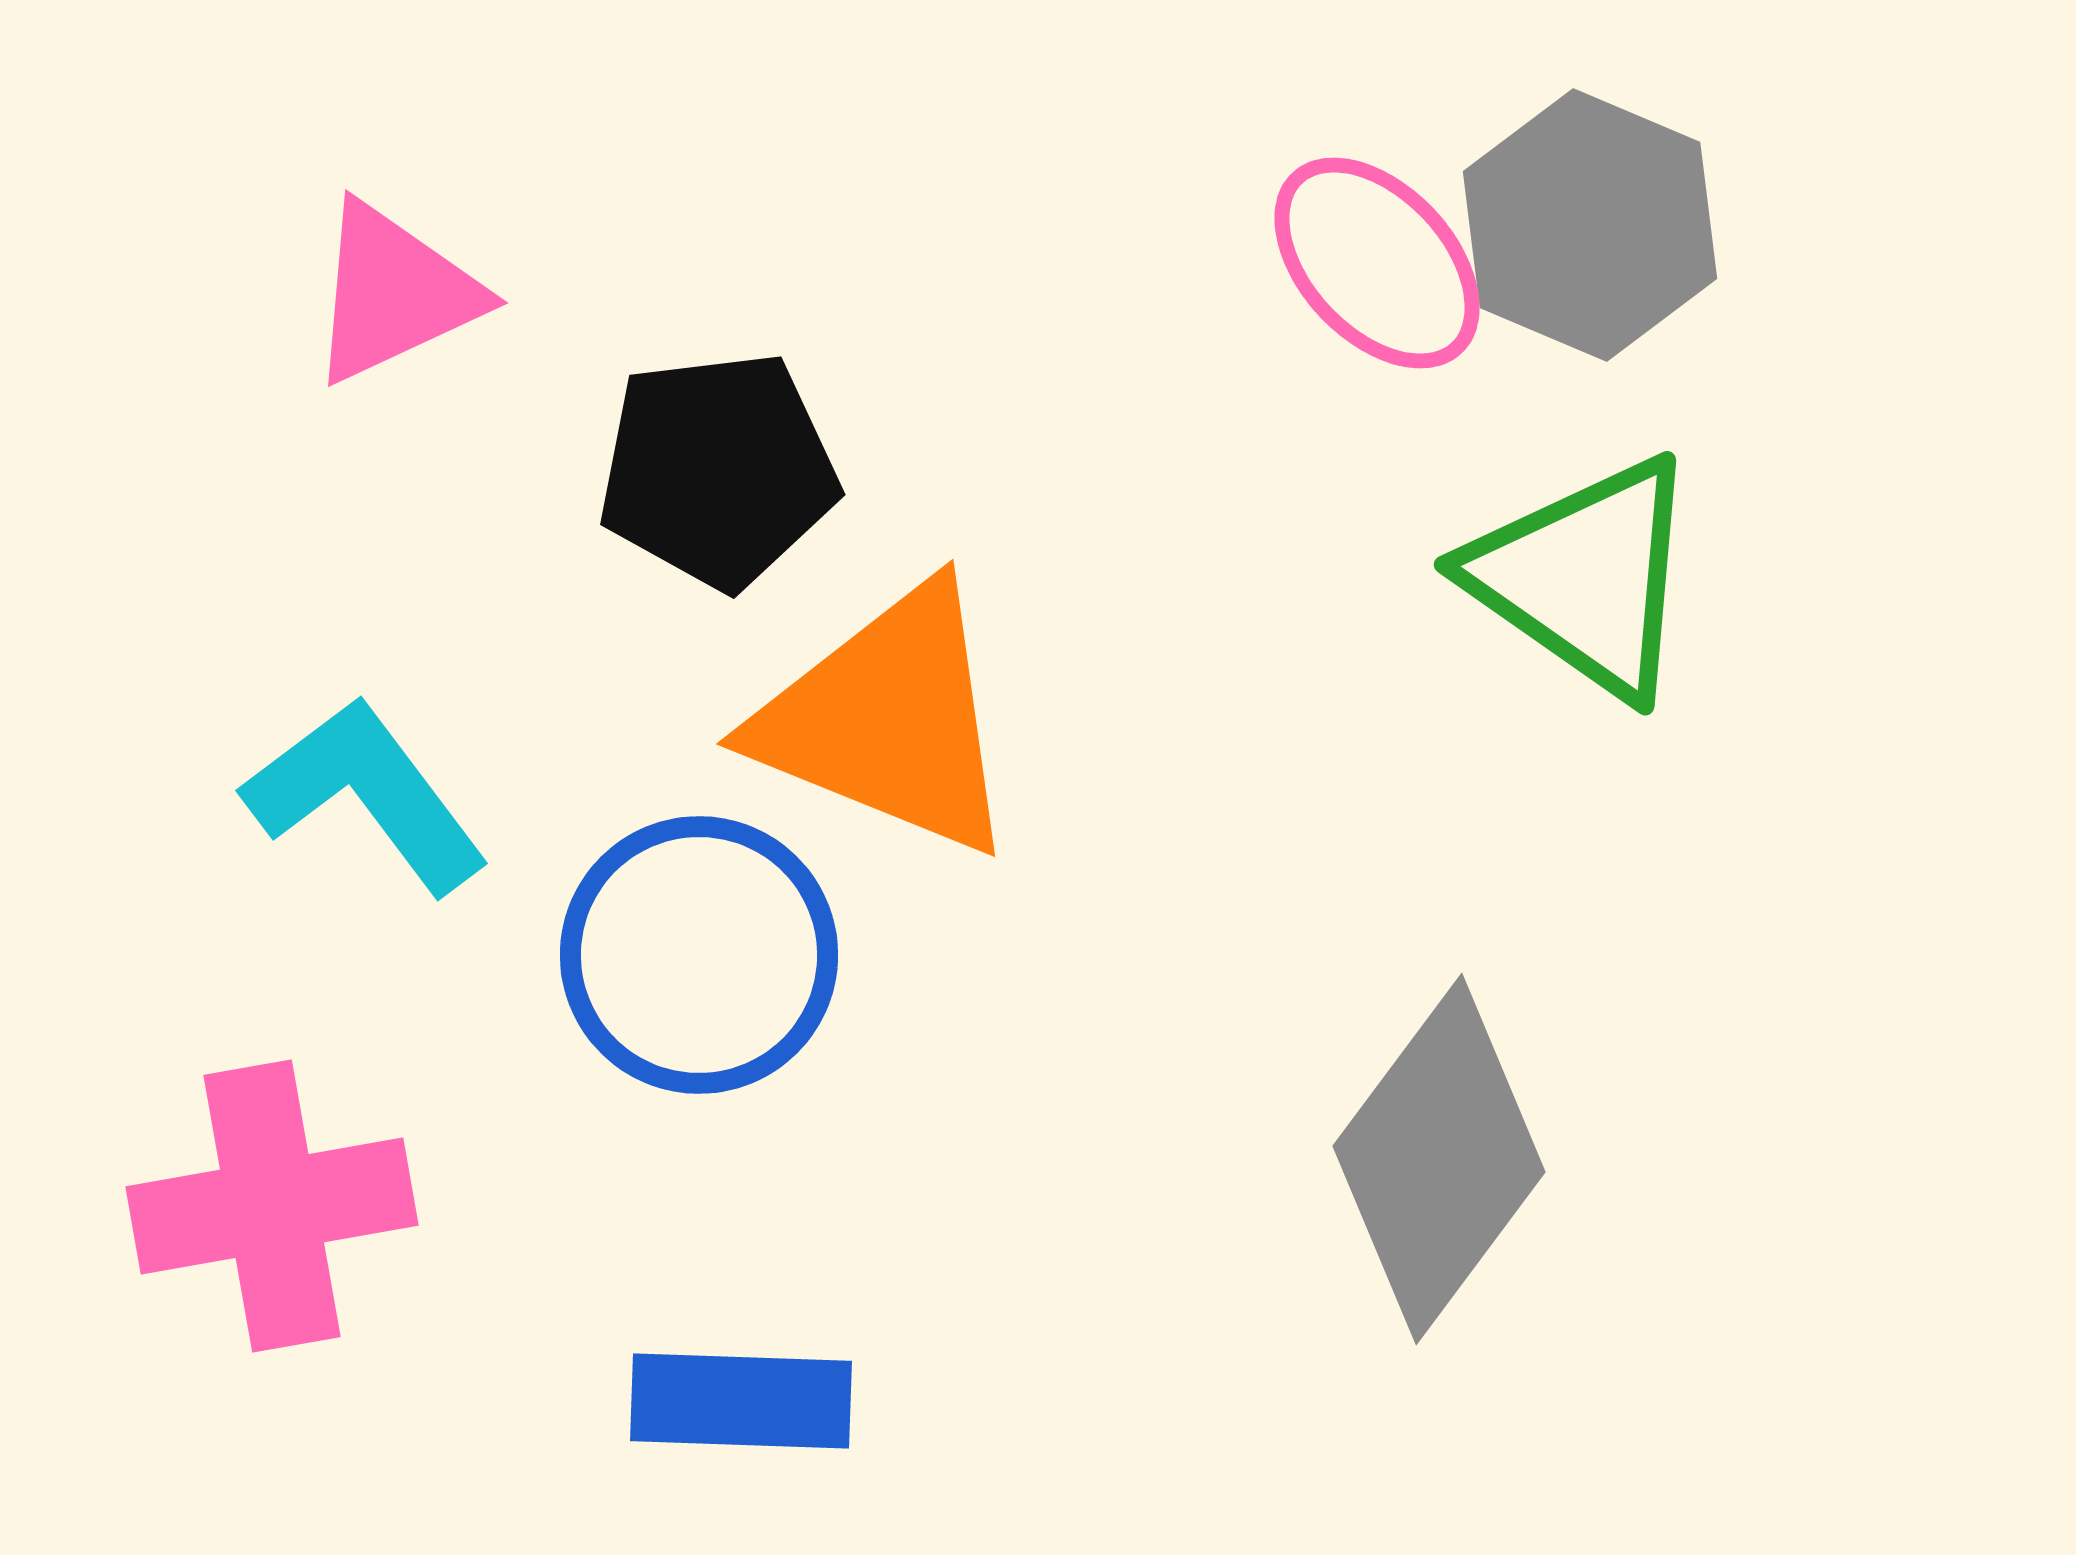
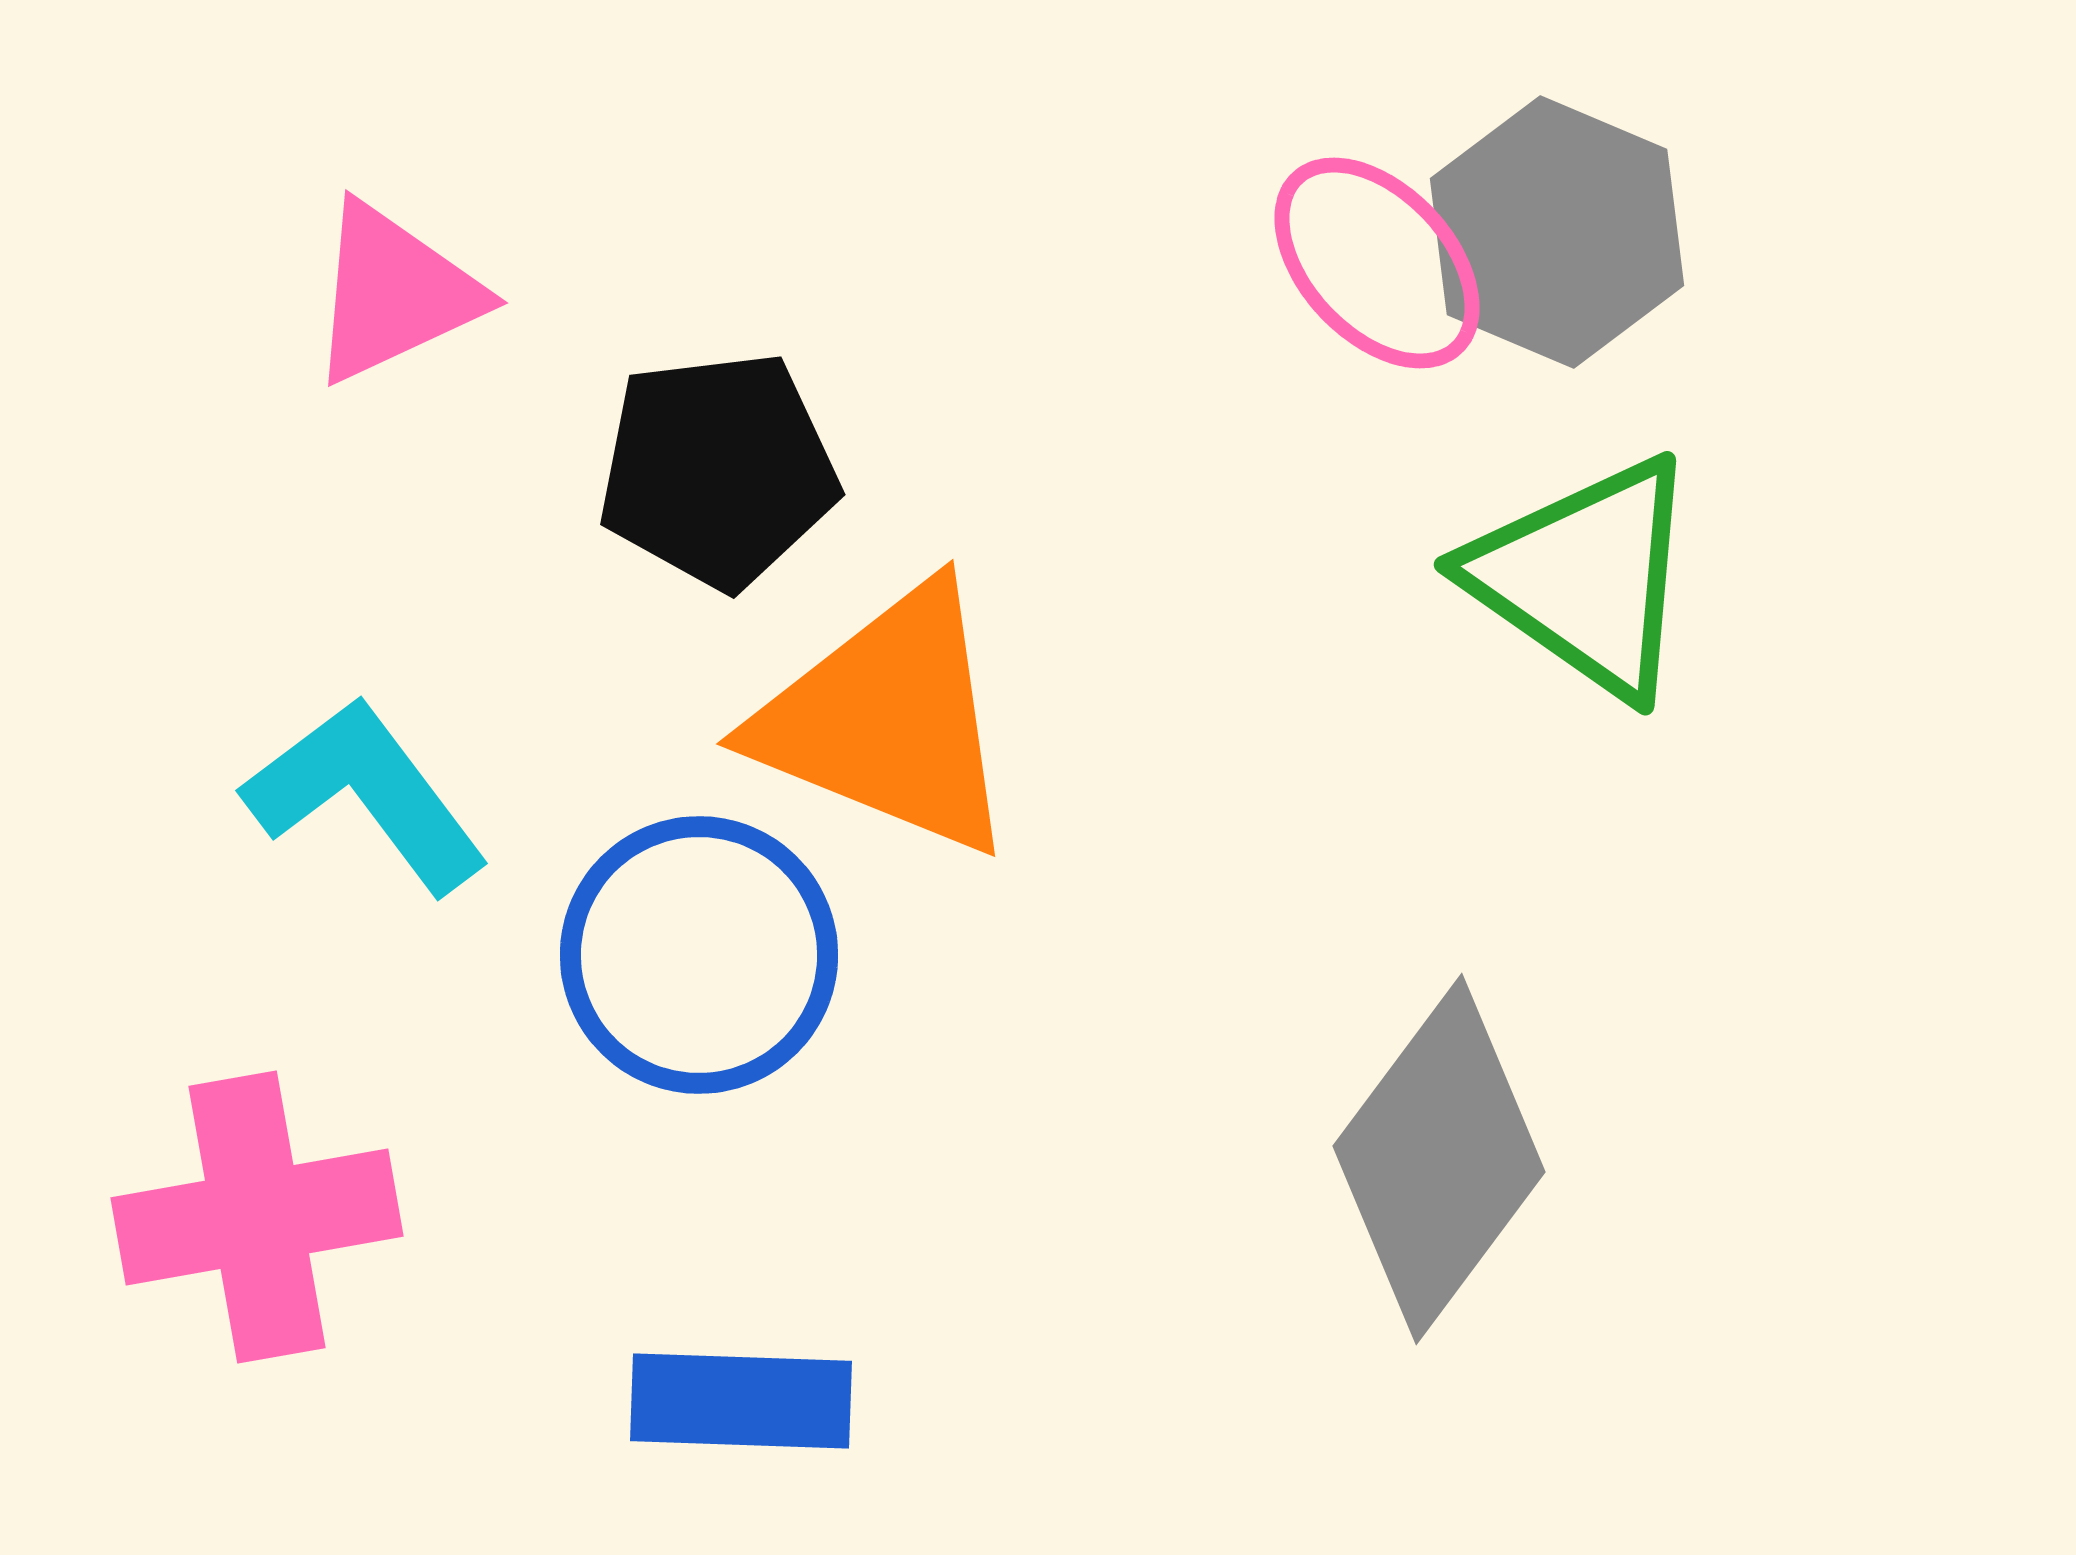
gray hexagon: moved 33 px left, 7 px down
pink cross: moved 15 px left, 11 px down
